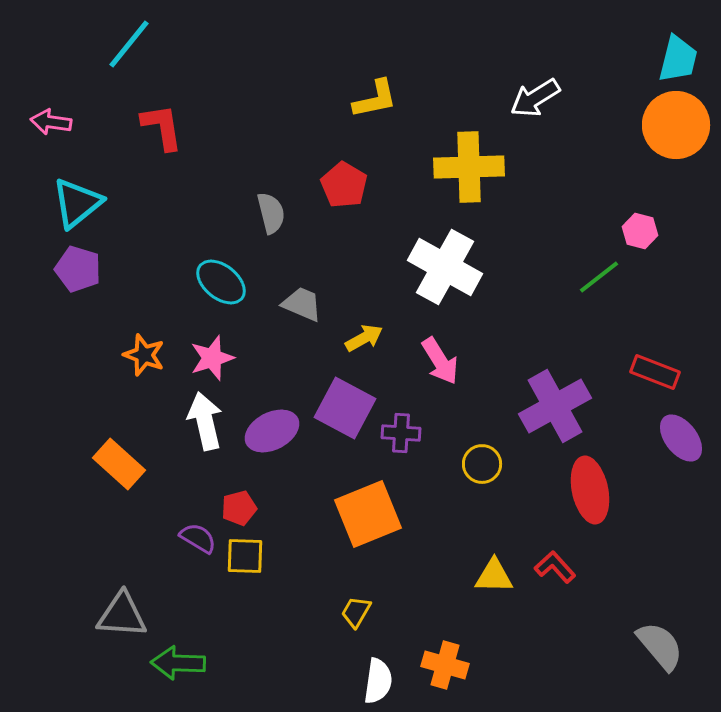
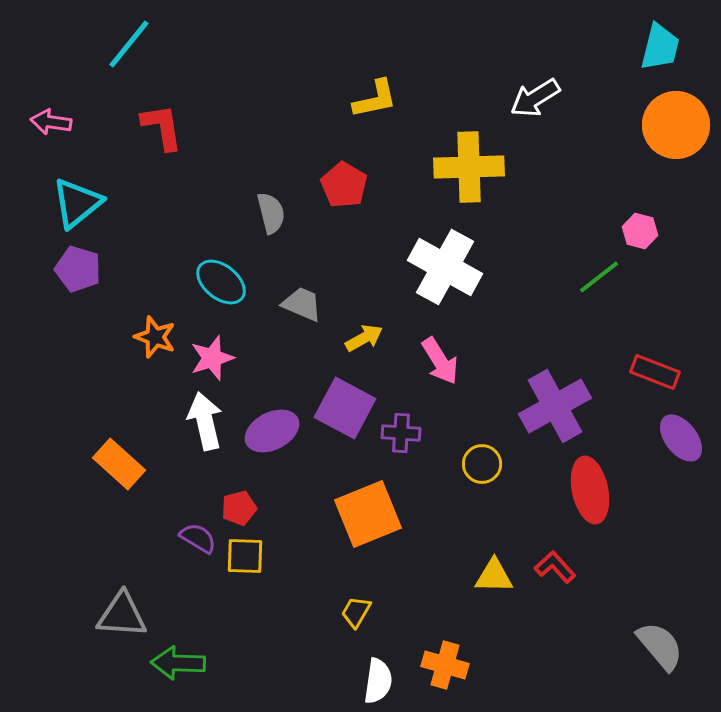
cyan trapezoid at (678, 59): moved 18 px left, 12 px up
orange star at (144, 355): moved 11 px right, 18 px up
